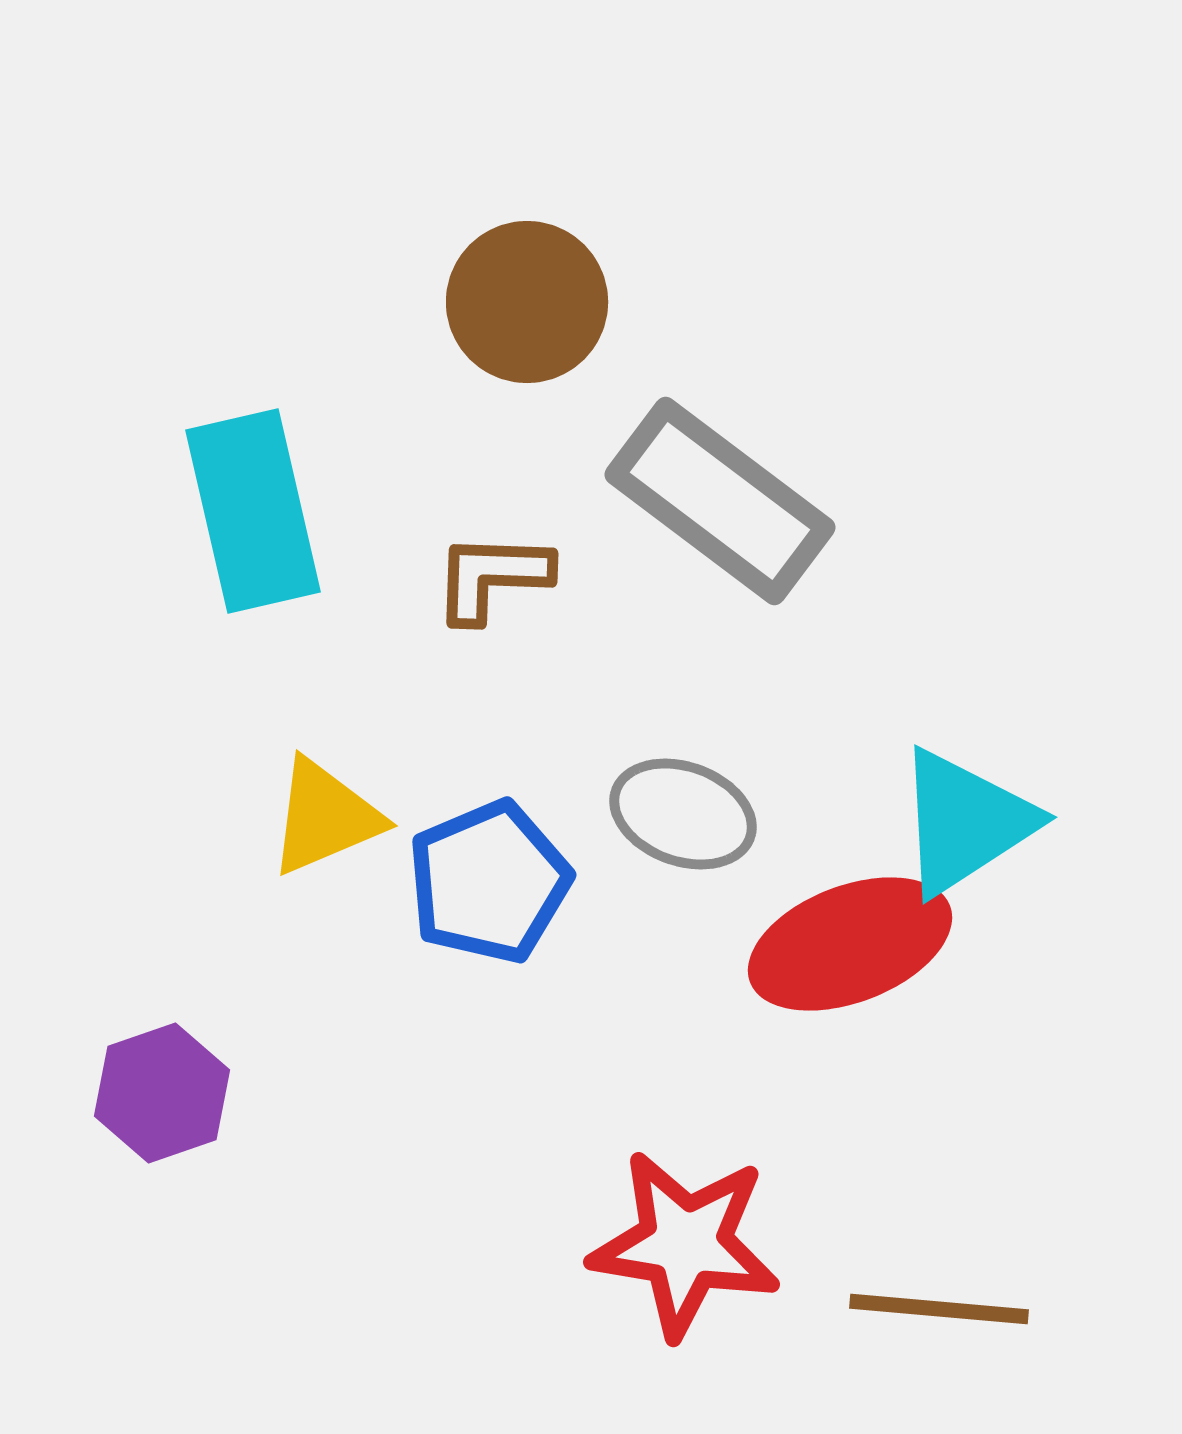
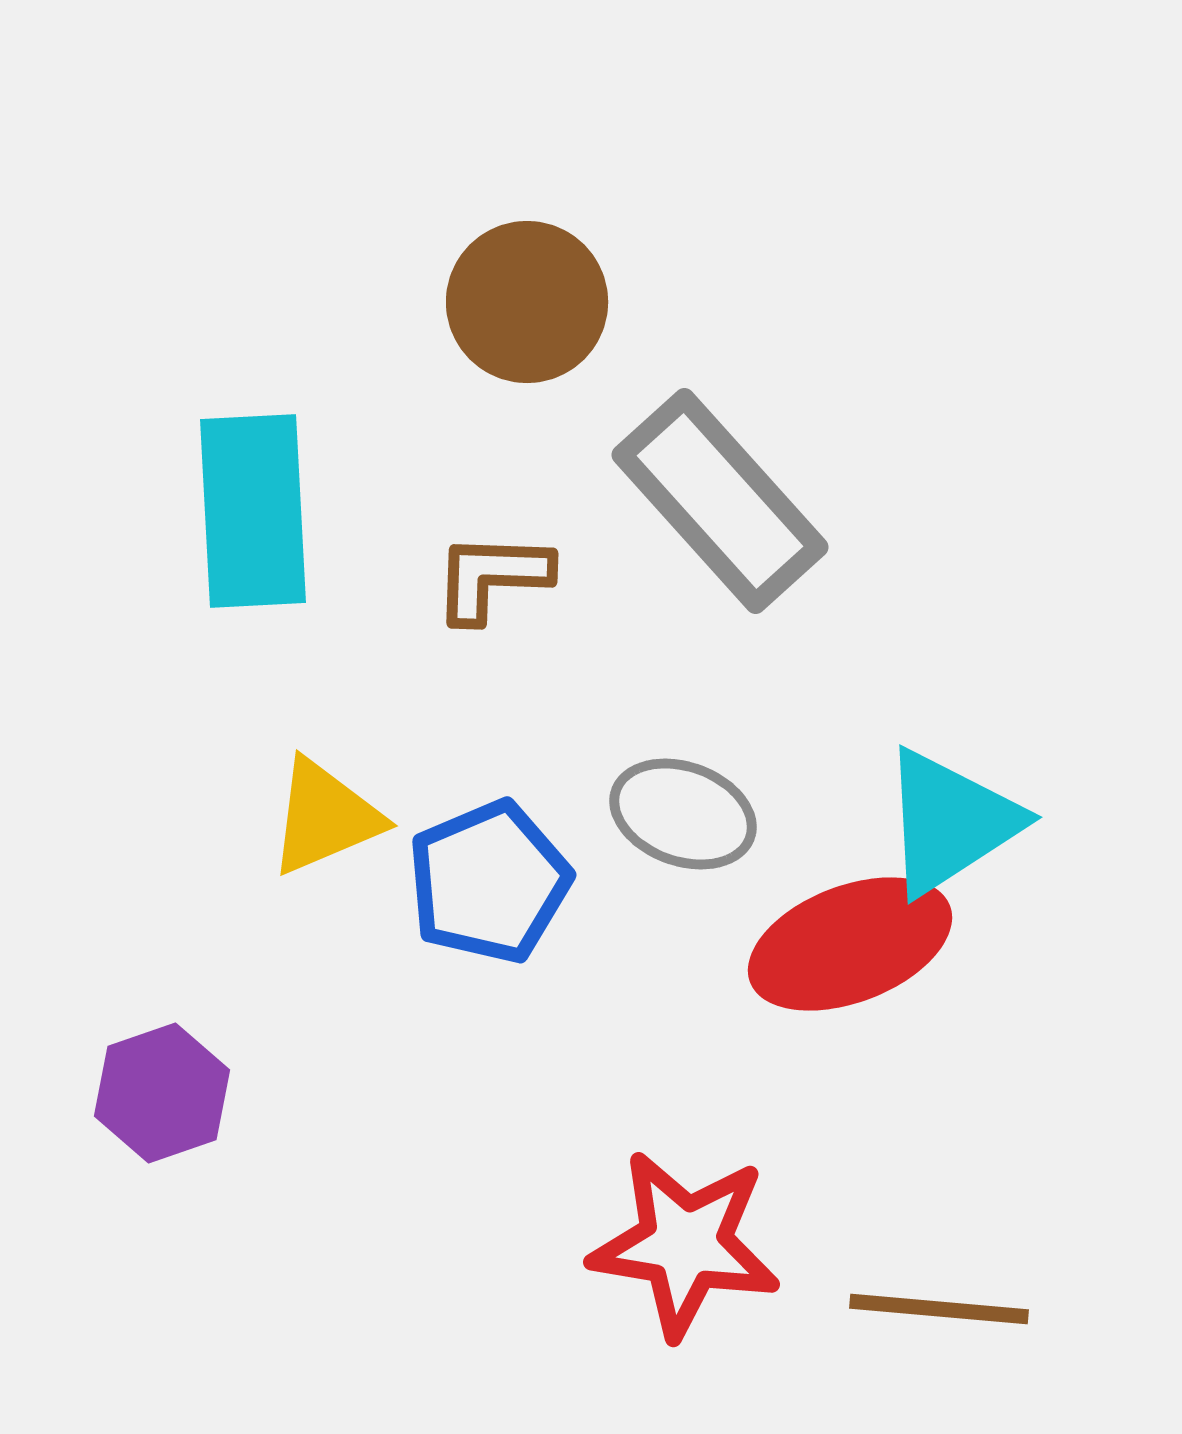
gray rectangle: rotated 11 degrees clockwise
cyan rectangle: rotated 10 degrees clockwise
cyan triangle: moved 15 px left
